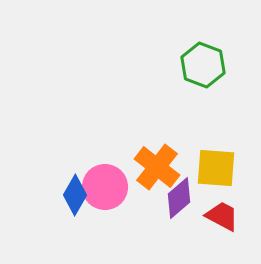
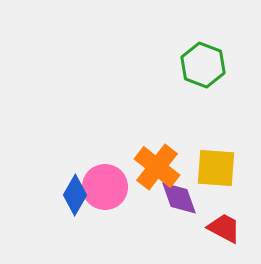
purple diamond: rotated 69 degrees counterclockwise
red trapezoid: moved 2 px right, 12 px down
